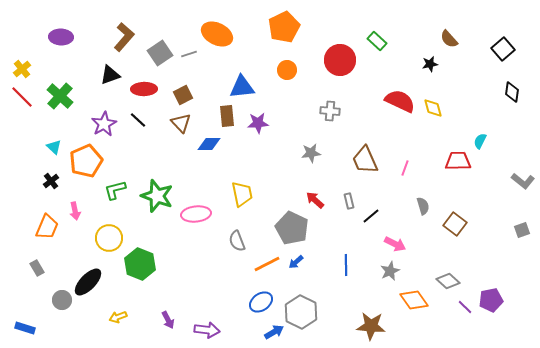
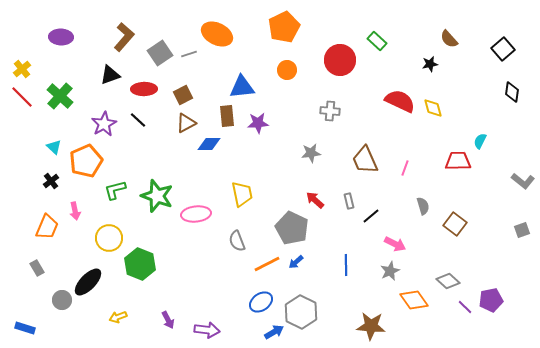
brown triangle at (181, 123): moved 5 px right; rotated 45 degrees clockwise
